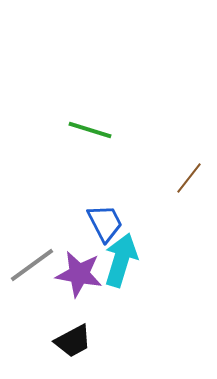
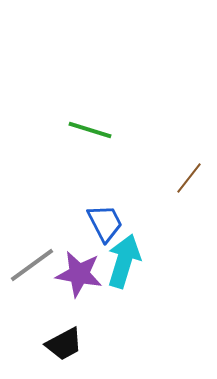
cyan arrow: moved 3 px right, 1 px down
black trapezoid: moved 9 px left, 3 px down
